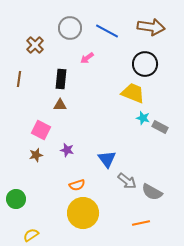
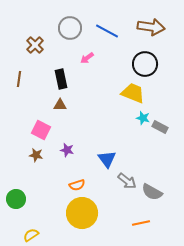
black rectangle: rotated 18 degrees counterclockwise
brown star: rotated 24 degrees clockwise
yellow circle: moved 1 px left
